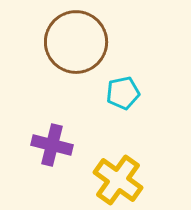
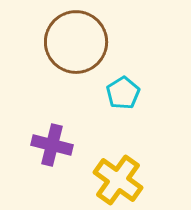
cyan pentagon: rotated 20 degrees counterclockwise
